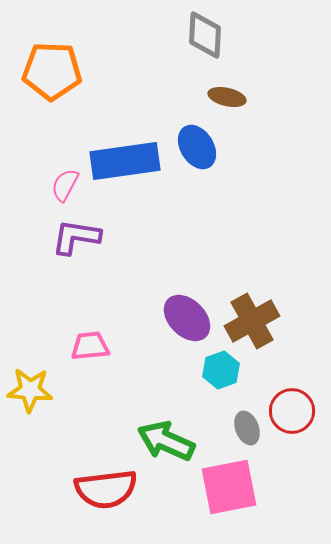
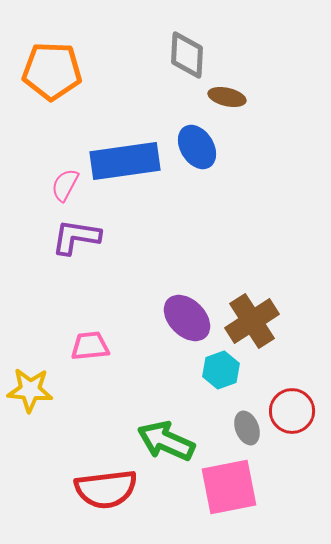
gray diamond: moved 18 px left, 20 px down
brown cross: rotated 4 degrees counterclockwise
